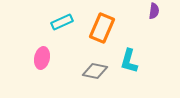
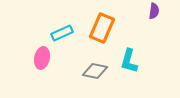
cyan rectangle: moved 11 px down
